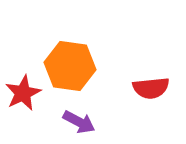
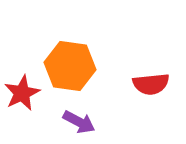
red semicircle: moved 4 px up
red star: moved 1 px left
